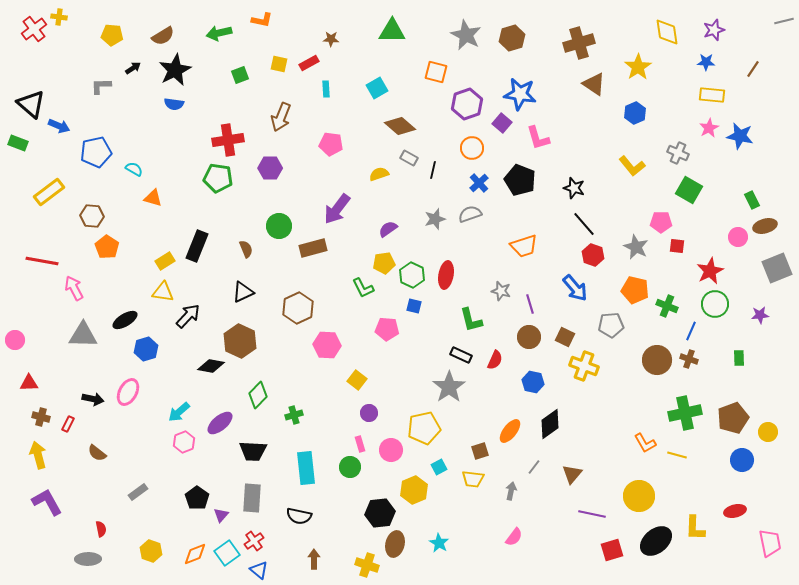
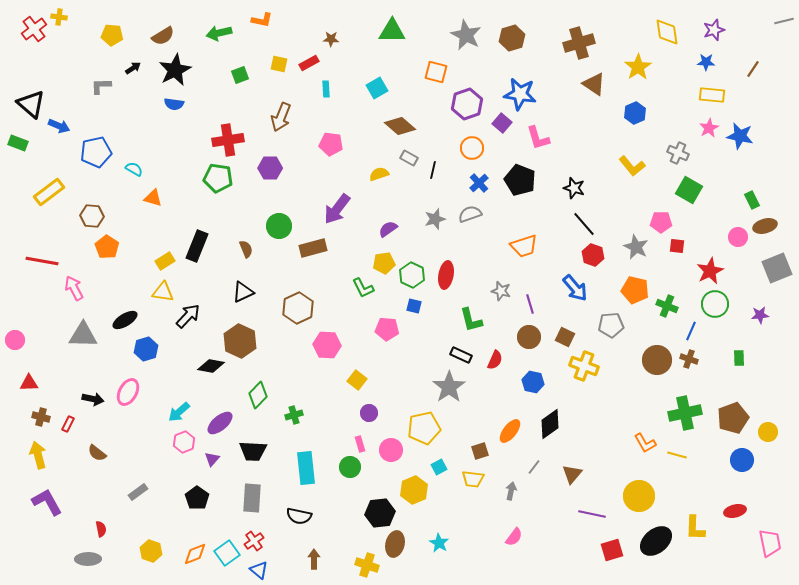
purple triangle at (221, 515): moved 9 px left, 56 px up
